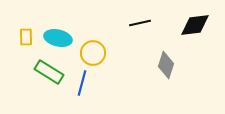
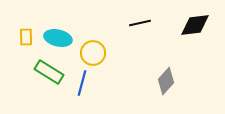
gray diamond: moved 16 px down; rotated 24 degrees clockwise
